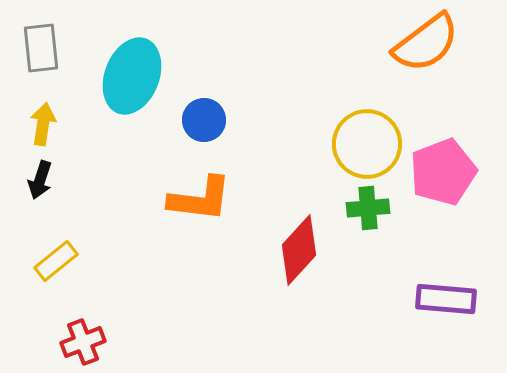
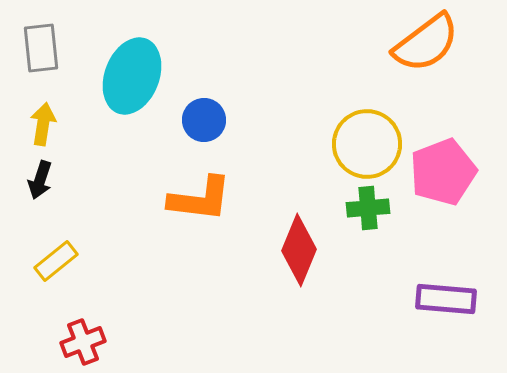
red diamond: rotated 20 degrees counterclockwise
